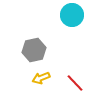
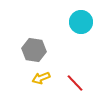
cyan circle: moved 9 px right, 7 px down
gray hexagon: rotated 20 degrees clockwise
